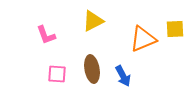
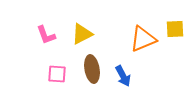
yellow triangle: moved 11 px left, 13 px down
